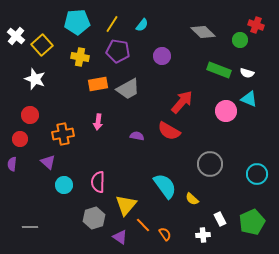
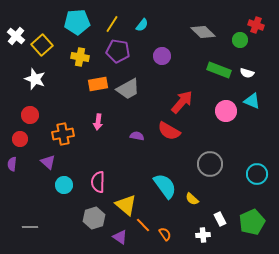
cyan triangle at (249, 99): moved 3 px right, 2 px down
yellow triangle at (126, 205): rotated 30 degrees counterclockwise
